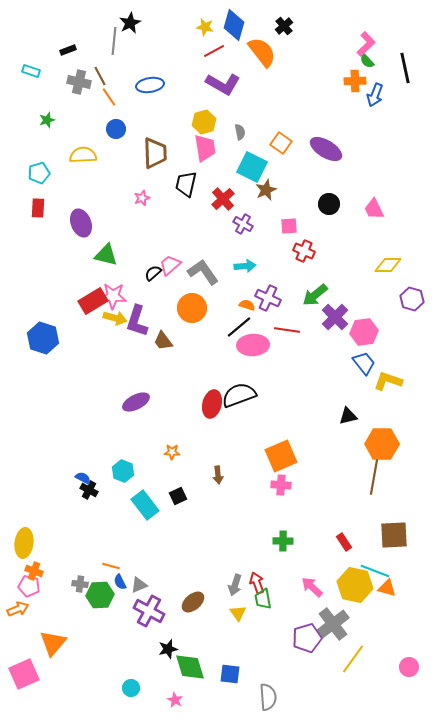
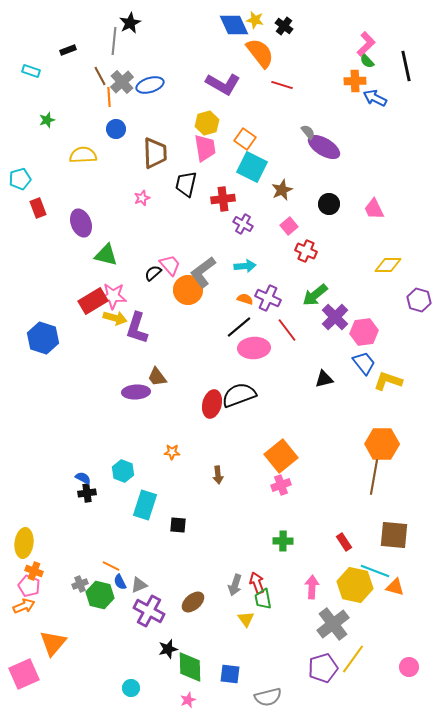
blue diamond at (234, 25): rotated 40 degrees counterclockwise
black cross at (284, 26): rotated 12 degrees counterclockwise
yellow star at (205, 27): moved 50 px right, 7 px up
red line at (214, 51): moved 68 px right, 34 px down; rotated 45 degrees clockwise
orange semicircle at (262, 52): moved 2 px left, 1 px down
black line at (405, 68): moved 1 px right, 2 px up
gray cross at (79, 82): moved 43 px right; rotated 35 degrees clockwise
blue ellipse at (150, 85): rotated 8 degrees counterclockwise
blue arrow at (375, 95): moved 3 px down; rotated 95 degrees clockwise
orange line at (109, 97): rotated 30 degrees clockwise
yellow hexagon at (204, 122): moved 3 px right, 1 px down
gray semicircle at (240, 132): moved 68 px right; rotated 28 degrees counterclockwise
orange square at (281, 143): moved 36 px left, 4 px up
purple ellipse at (326, 149): moved 2 px left, 2 px up
cyan pentagon at (39, 173): moved 19 px left, 6 px down
brown star at (266, 190): moved 16 px right
red cross at (223, 199): rotated 35 degrees clockwise
red rectangle at (38, 208): rotated 24 degrees counterclockwise
pink square at (289, 226): rotated 36 degrees counterclockwise
red cross at (304, 251): moved 2 px right
pink trapezoid at (170, 265): rotated 90 degrees clockwise
gray L-shape at (203, 272): rotated 92 degrees counterclockwise
purple hexagon at (412, 299): moved 7 px right, 1 px down
orange semicircle at (247, 305): moved 2 px left, 6 px up
orange circle at (192, 308): moved 4 px left, 18 px up
purple L-shape at (137, 321): moved 7 px down
red line at (287, 330): rotated 45 degrees clockwise
brown trapezoid at (163, 341): moved 6 px left, 36 px down
pink ellipse at (253, 345): moved 1 px right, 3 px down
purple ellipse at (136, 402): moved 10 px up; rotated 24 degrees clockwise
black triangle at (348, 416): moved 24 px left, 37 px up
orange square at (281, 456): rotated 16 degrees counterclockwise
pink cross at (281, 485): rotated 24 degrees counterclockwise
black cross at (89, 490): moved 2 px left, 3 px down; rotated 36 degrees counterclockwise
black square at (178, 496): moved 29 px down; rotated 30 degrees clockwise
cyan rectangle at (145, 505): rotated 56 degrees clockwise
brown square at (394, 535): rotated 8 degrees clockwise
orange line at (111, 566): rotated 12 degrees clockwise
gray cross at (80, 584): rotated 28 degrees counterclockwise
pink pentagon at (29, 586): rotated 10 degrees clockwise
pink arrow at (312, 587): rotated 50 degrees clockwise
orange triangle at (387, 588): moved 8 px right, 1 px up
green hexagon at (100, 595): rotated 16 degrees clockwise
orange arrow at (18, 609): moved 6 px right, 3 px up
yellow triangle at (238, 613): moved 8 px right, 6 px down
purple pentagon at (307, 638): moved 16 px right, 30 px down
green diamond at (190, 667): rotated 16 degrees clockwise
gray semicircle at (268, 697): rotated 80 degrees clockwise
pink star at (175, 700): moved 13 px right; rotated 21 degrees clockwise
